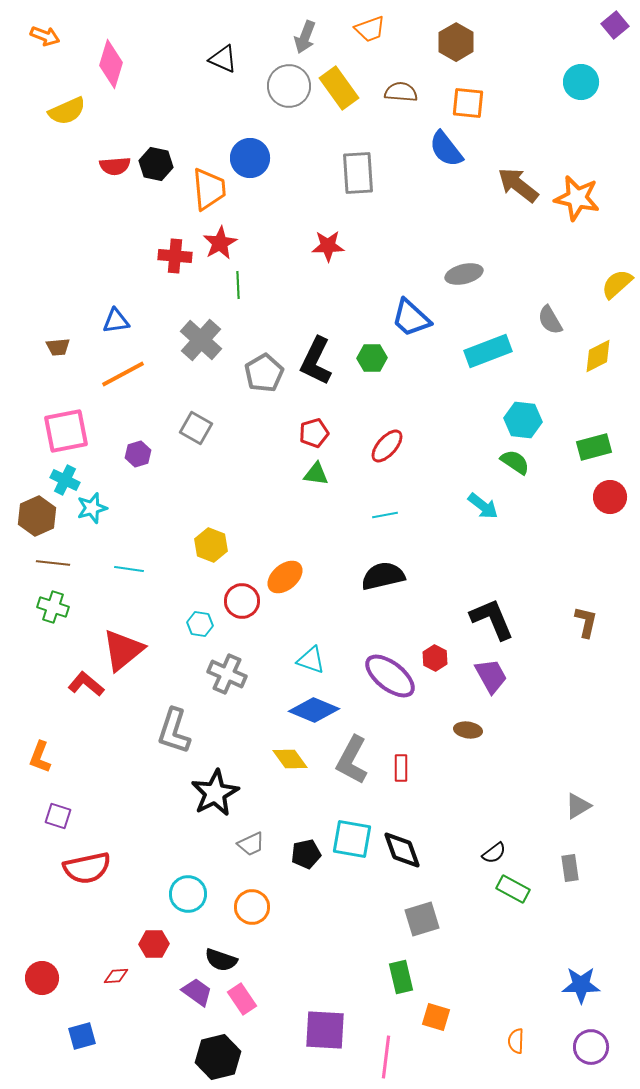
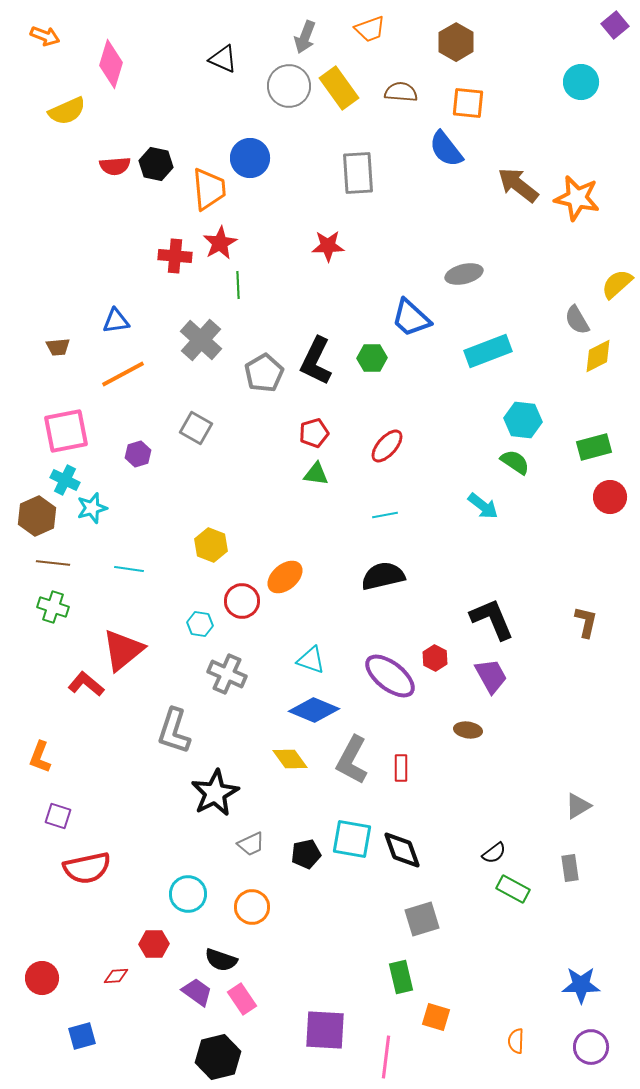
gray semicircle at (550, 320): moved 27 px right
